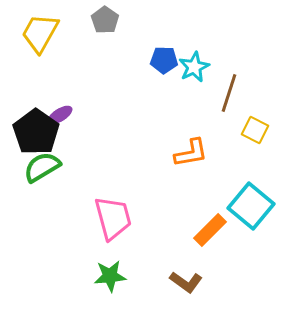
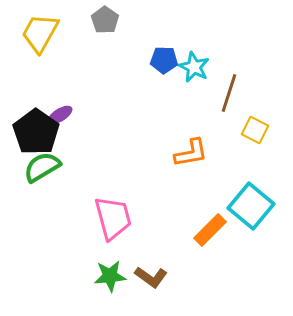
cyan star: rotated 20 degrees counterclockwise
brown L-shape: moved 35 px left, 5 px up
